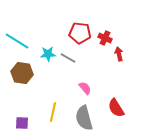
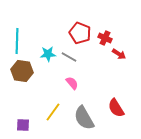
red pentagon: rotated 15 degrees clockwise
cyan line: rotated 60 degrees clockwise
red arrow: rotated 136 degrees clockwise
gray line: moved 1 px right, 1 px up
brown hexagon: moved 2 px up
pink semicircle: moved 13 px left, 5 px up
yellow line: rotated 24 degrees clockwise
gray semicircle: rotated 15 degrees counterclockwise
purple square: moved 1 px right, 2 px down
